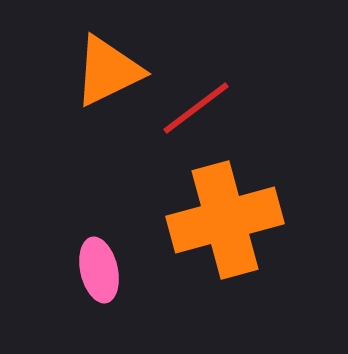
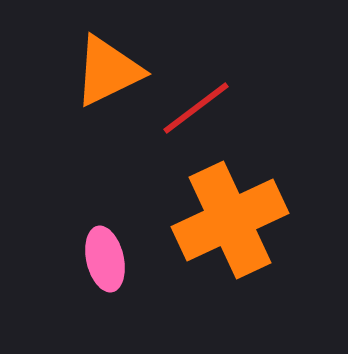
orange cross: moved 5 px right; rotated 10 degrees counterclockwise
pink ellipse: moved 6 px right, 11 px up
